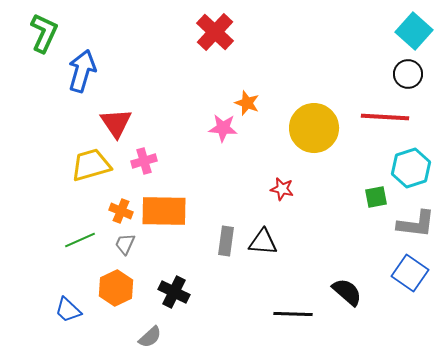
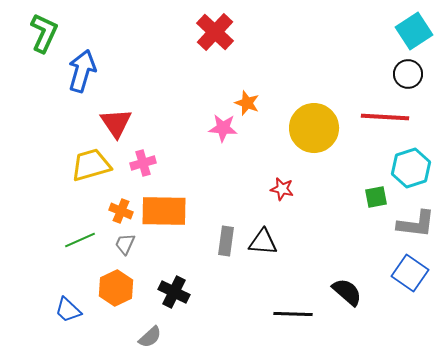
cyan square: rotated 15 degrees clockwise
pink cross: moved 1 px left, 2 px down
